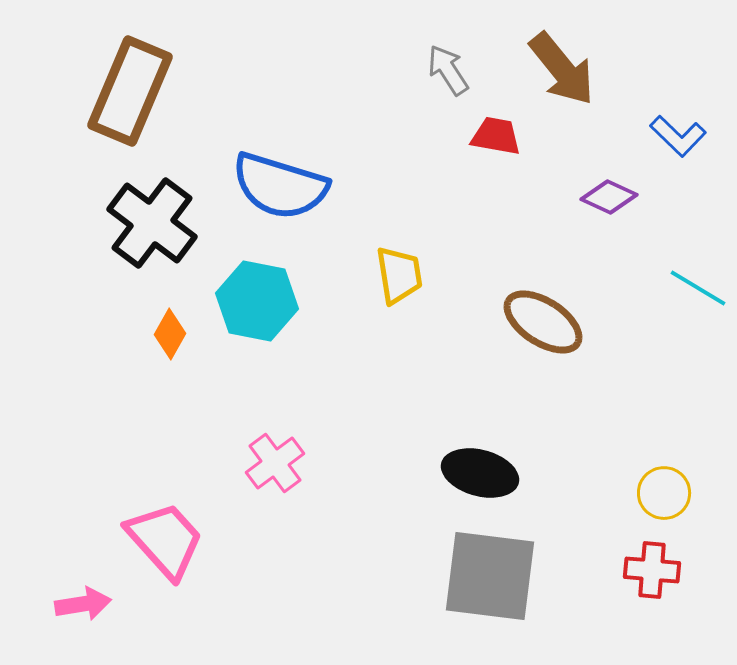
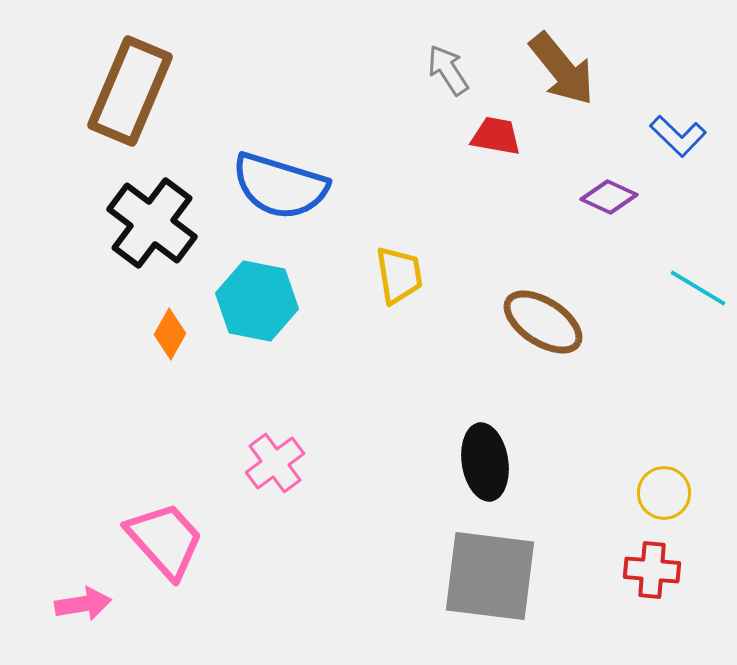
black ellipse: moved 5 px right, 11 px up; rotated 66 degrees clockwise
